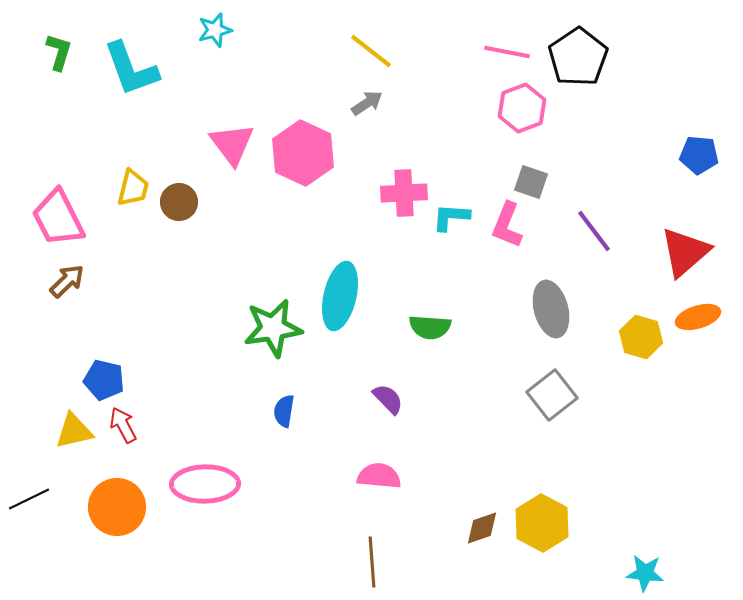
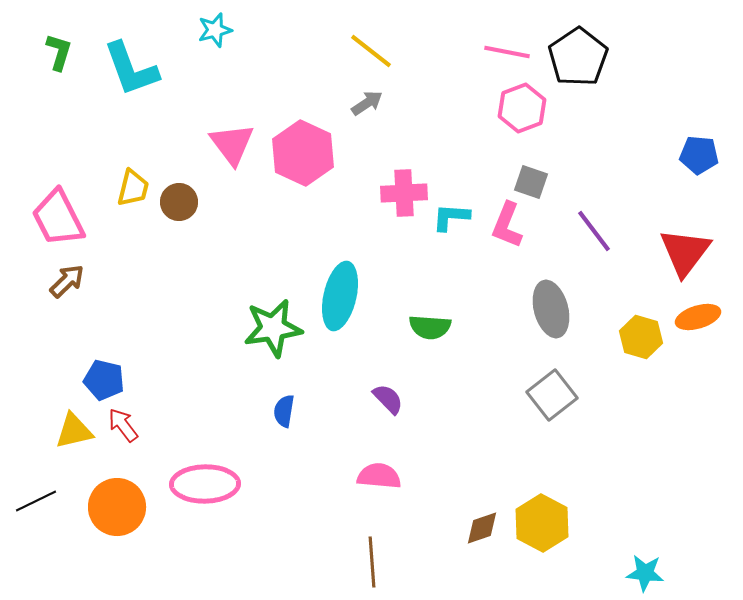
red triangle at (685, 252): rotated 12 degrees counterclockwise
red arrow at (123, 425): rotated 9 degrees counterclockwise
black line at (29, 499): moved 7 px right, 2 px down
